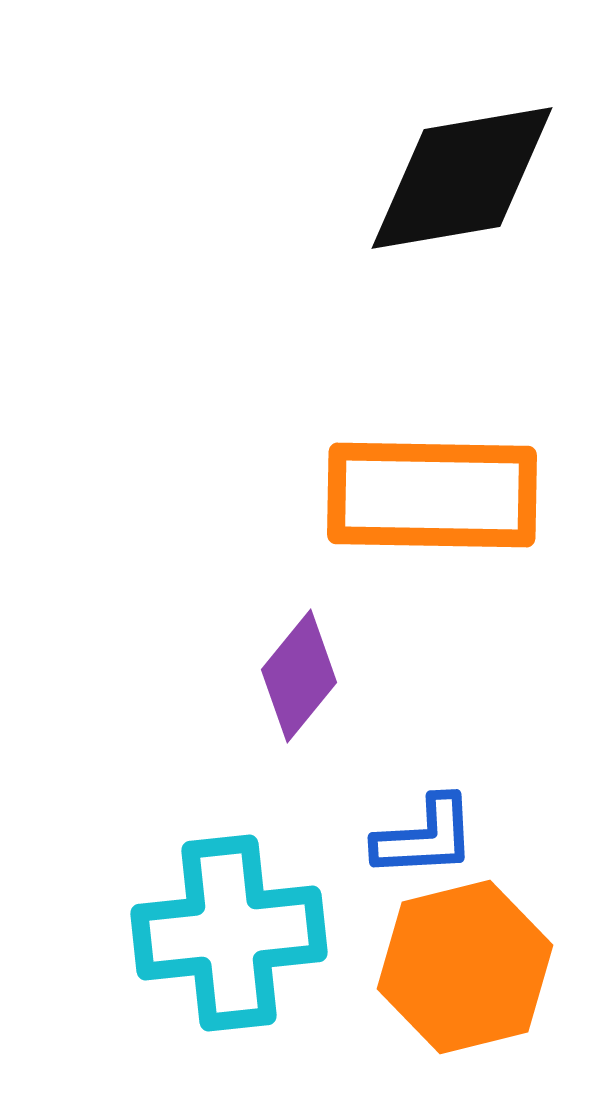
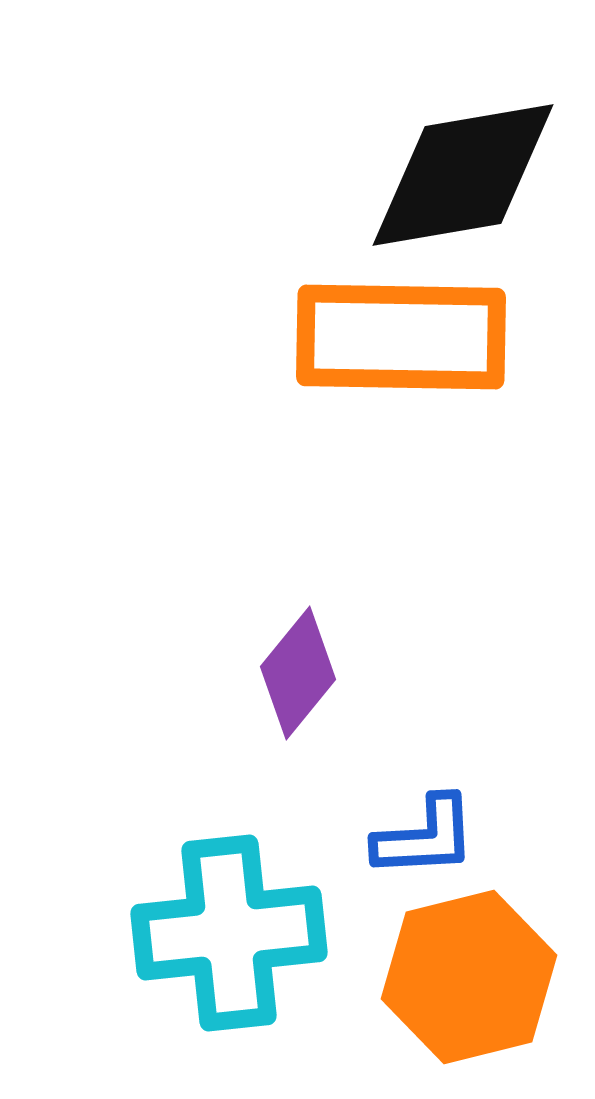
black diamond: moved 1 px right, 3 px up
orange rectangle: moved 31 px left, 158 px up
purple diamond: moved 1 px left, 3 px up
orange hexagon: moved 4 px right, 10 px down
